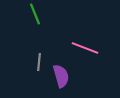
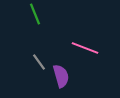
gray line: rotated 42 degrees counterclockwise
